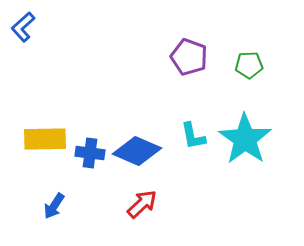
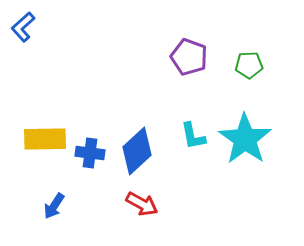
blue diamond: rotated 66 degrees counterclockwise
red arrow: rotated 72 degrees clockwise
